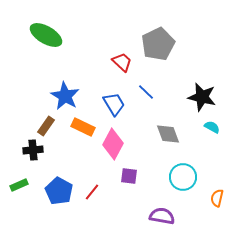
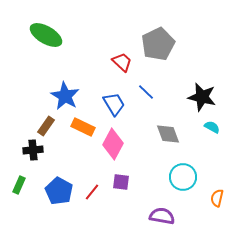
purple square: moved 8 px left, 6 px down
green rectangle: rotated 42 degrees counterclockwise
